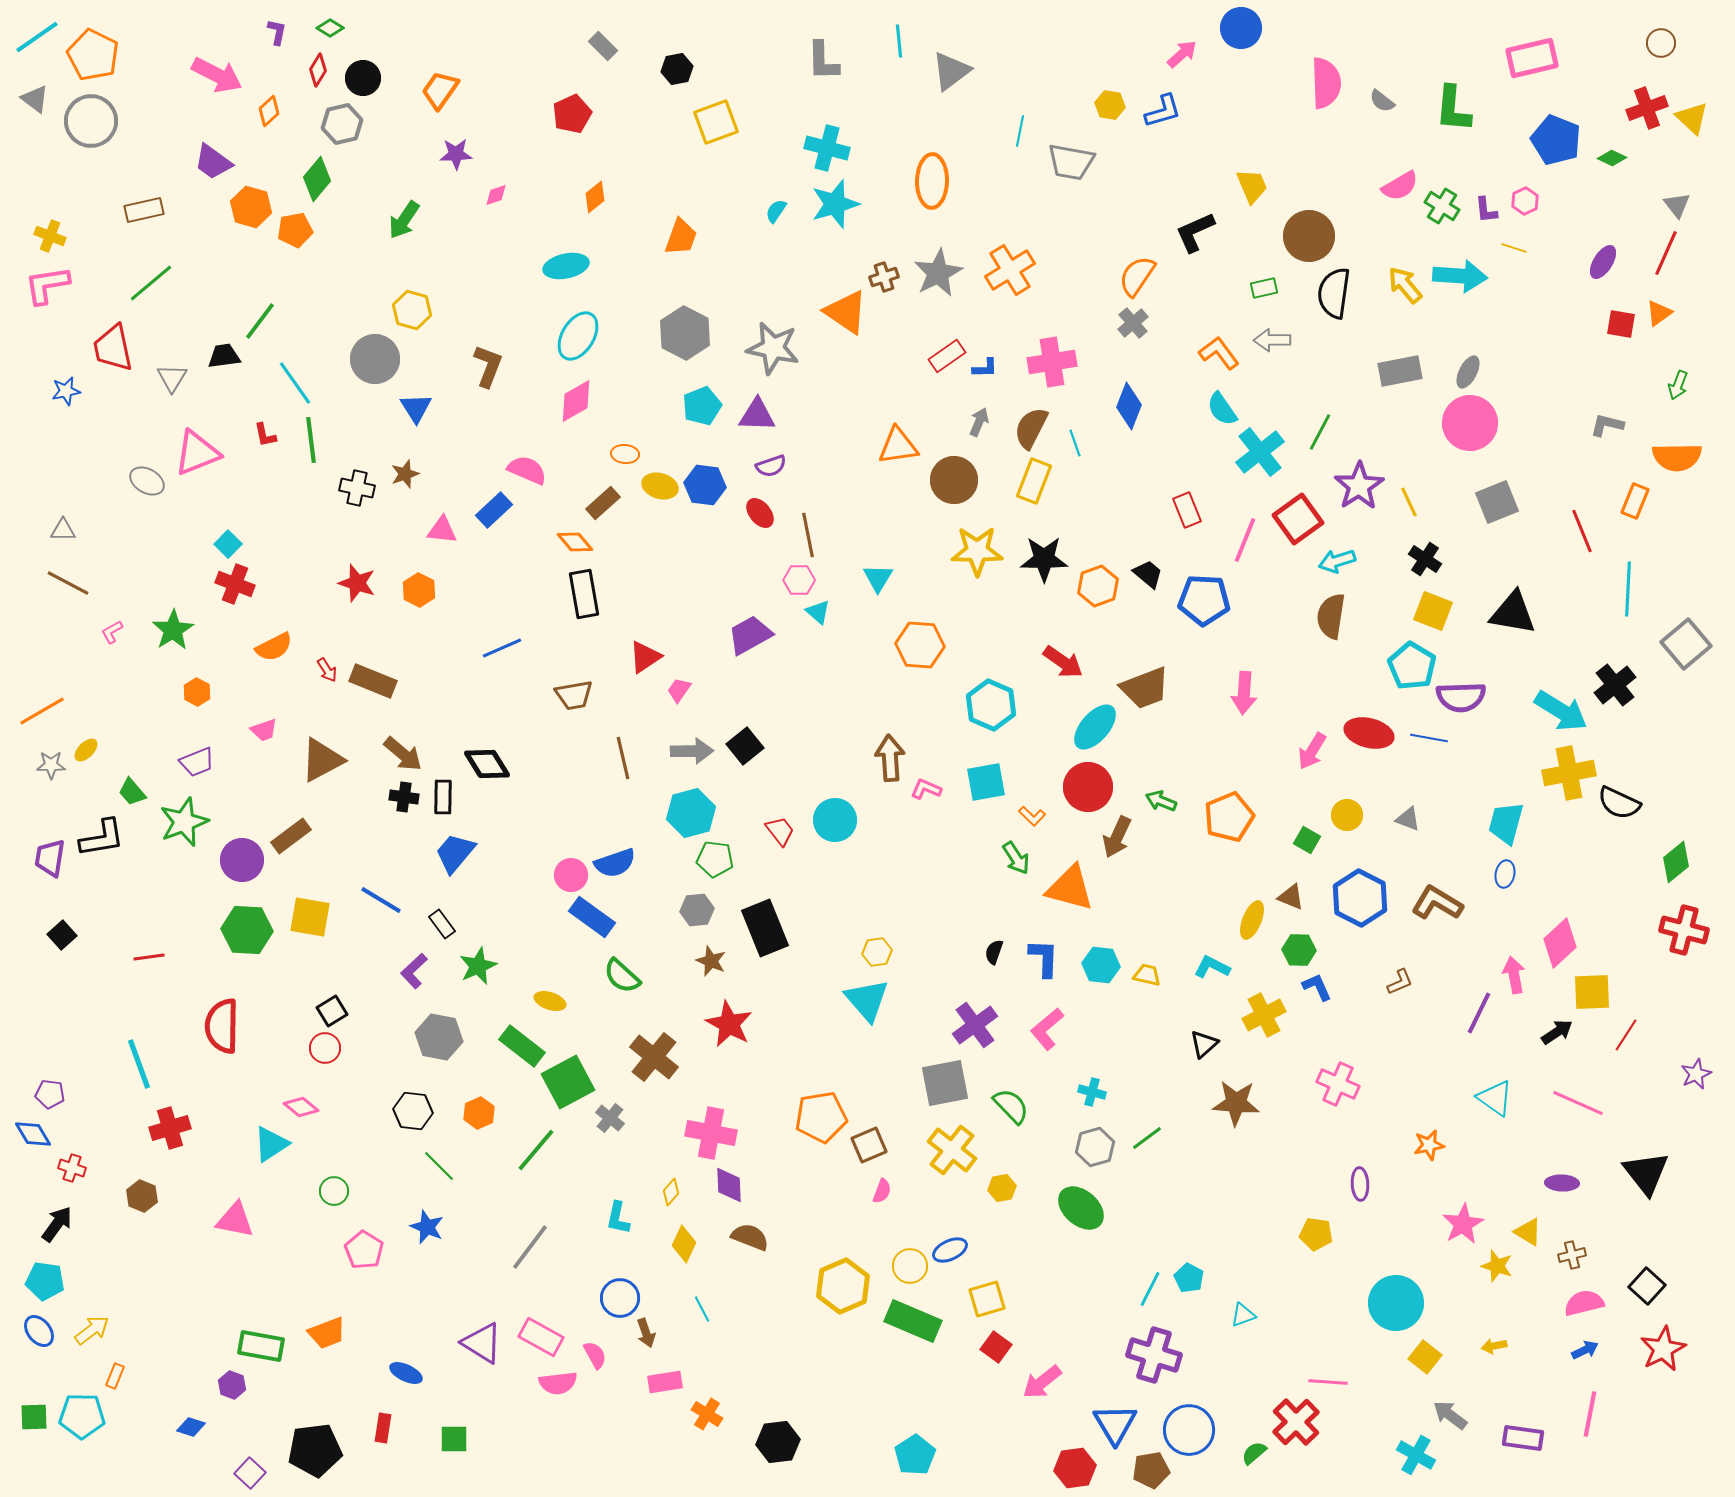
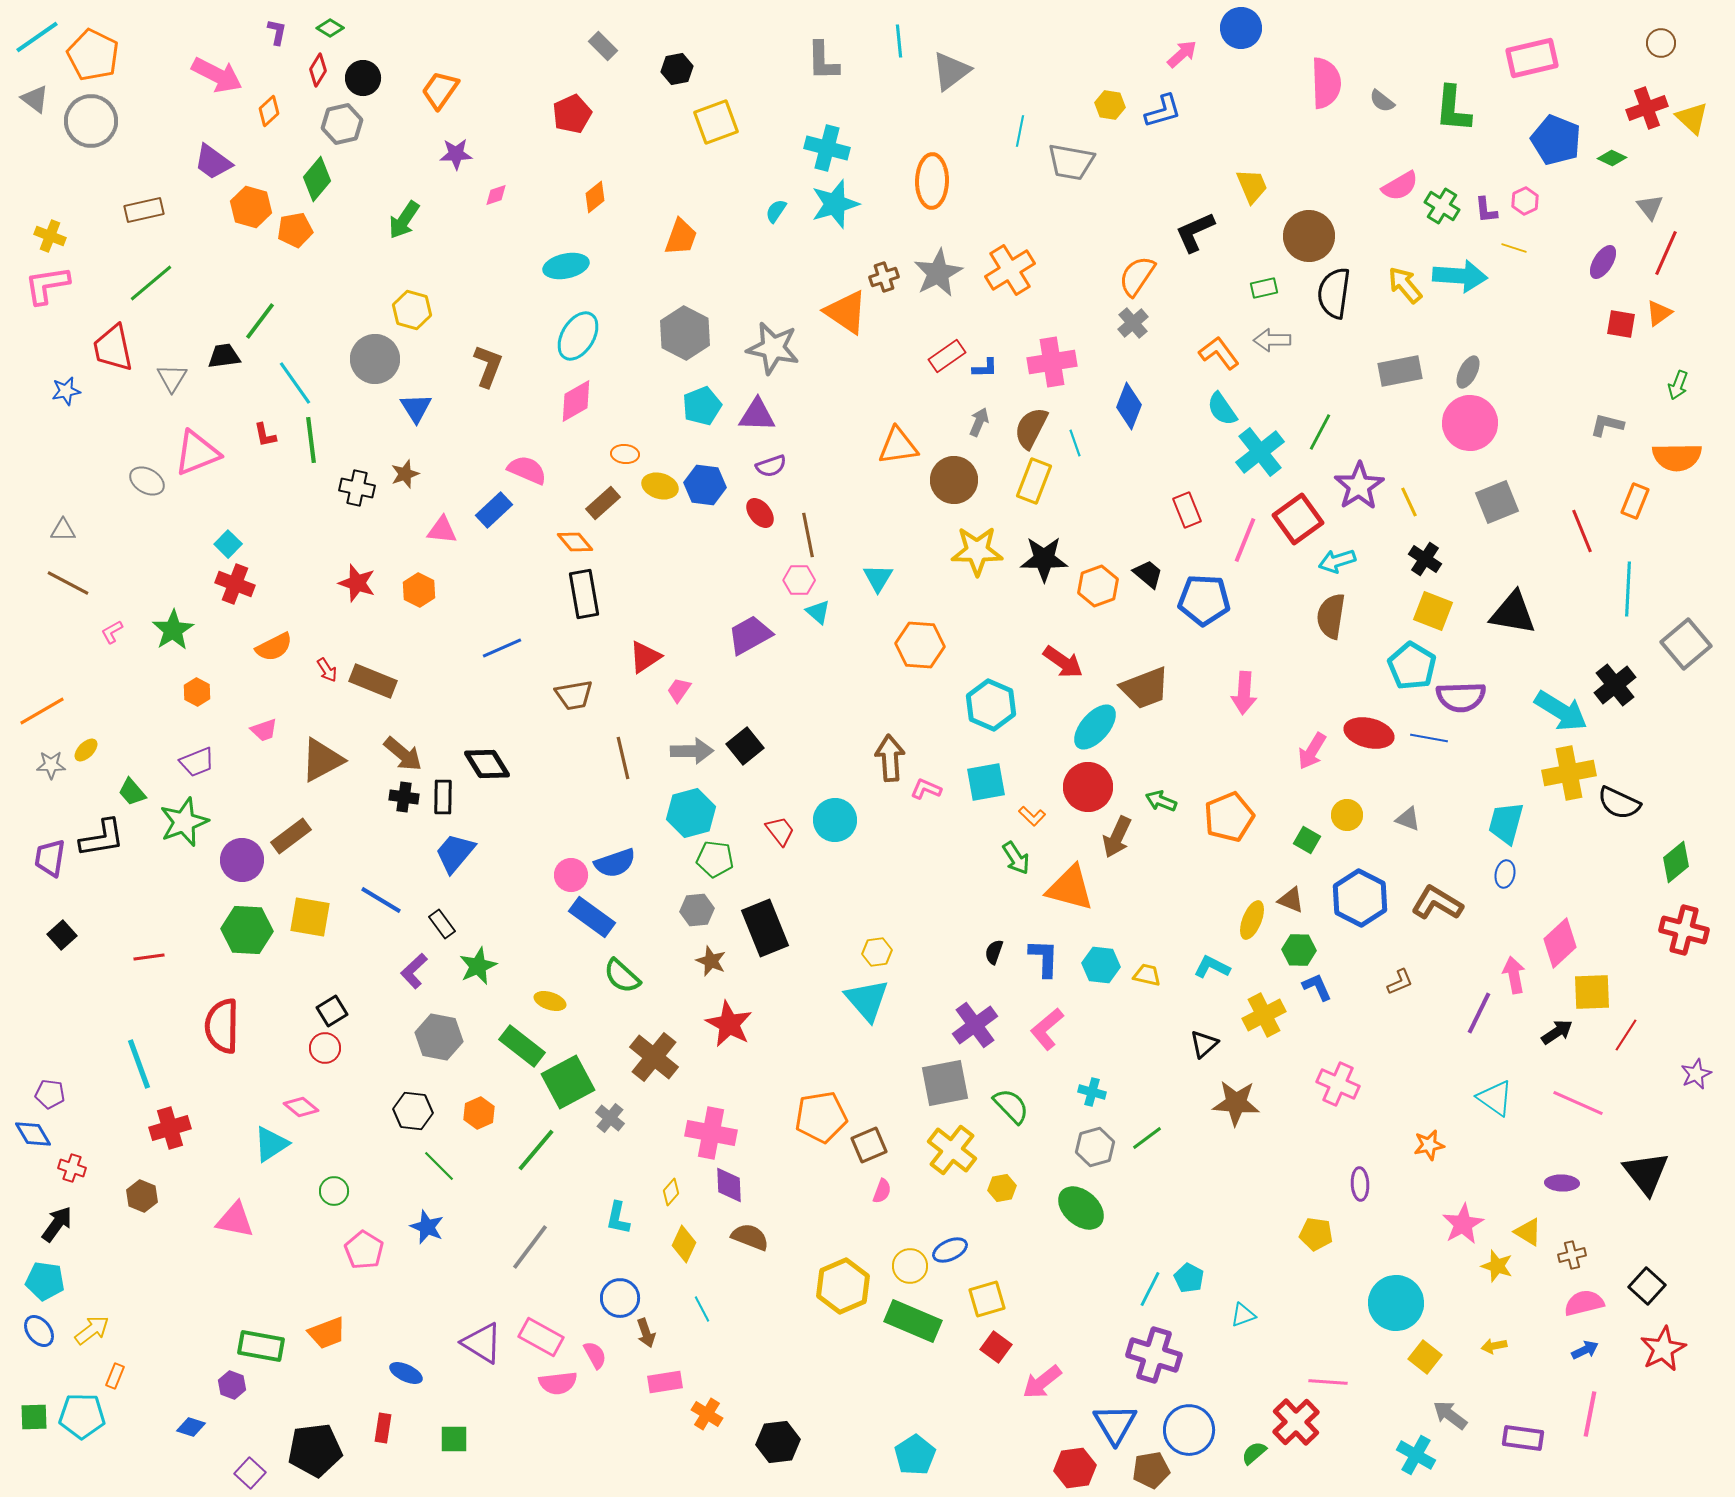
gray triangle at (1677, 205): moved 27 px left, 2 px down
brown triangle at (1291, 897): moved 3 px down
